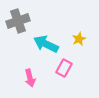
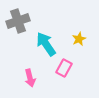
cyan arrow: rotated 30 degrees clockwise
